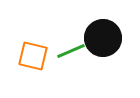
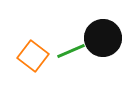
orange square: rotated 24 degrees clockwise
